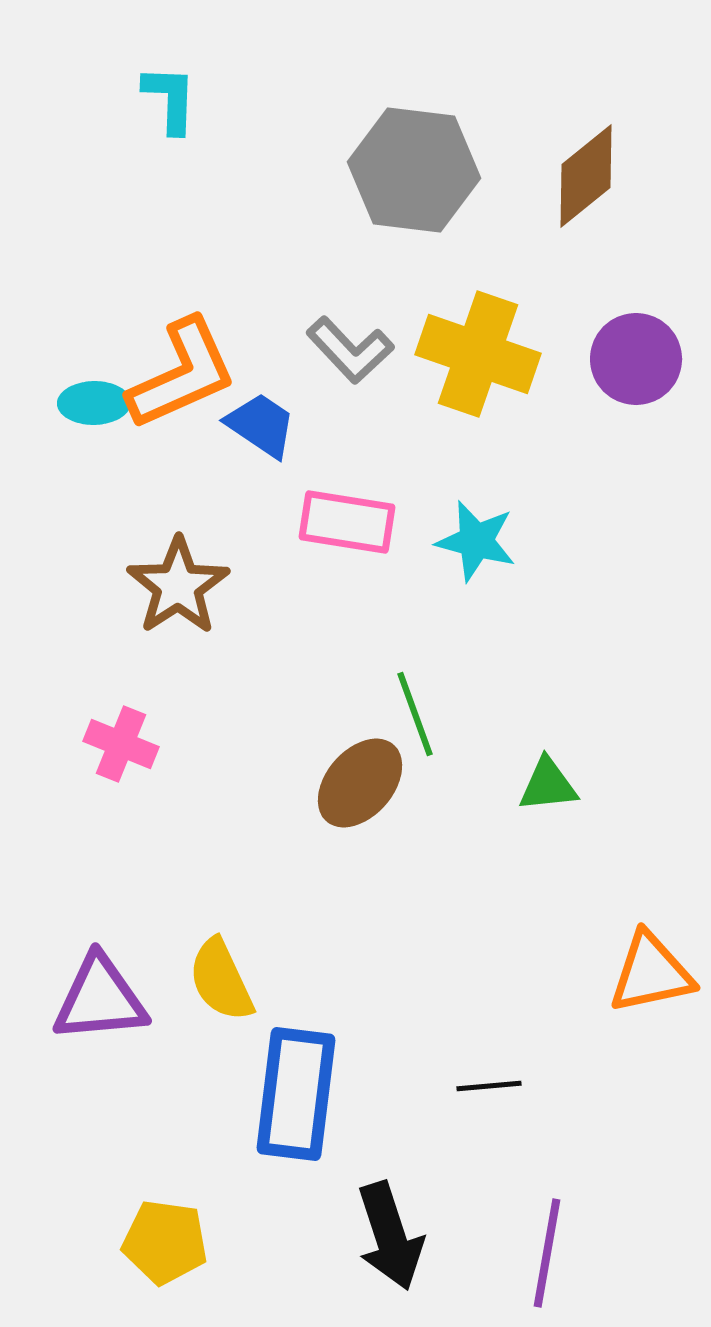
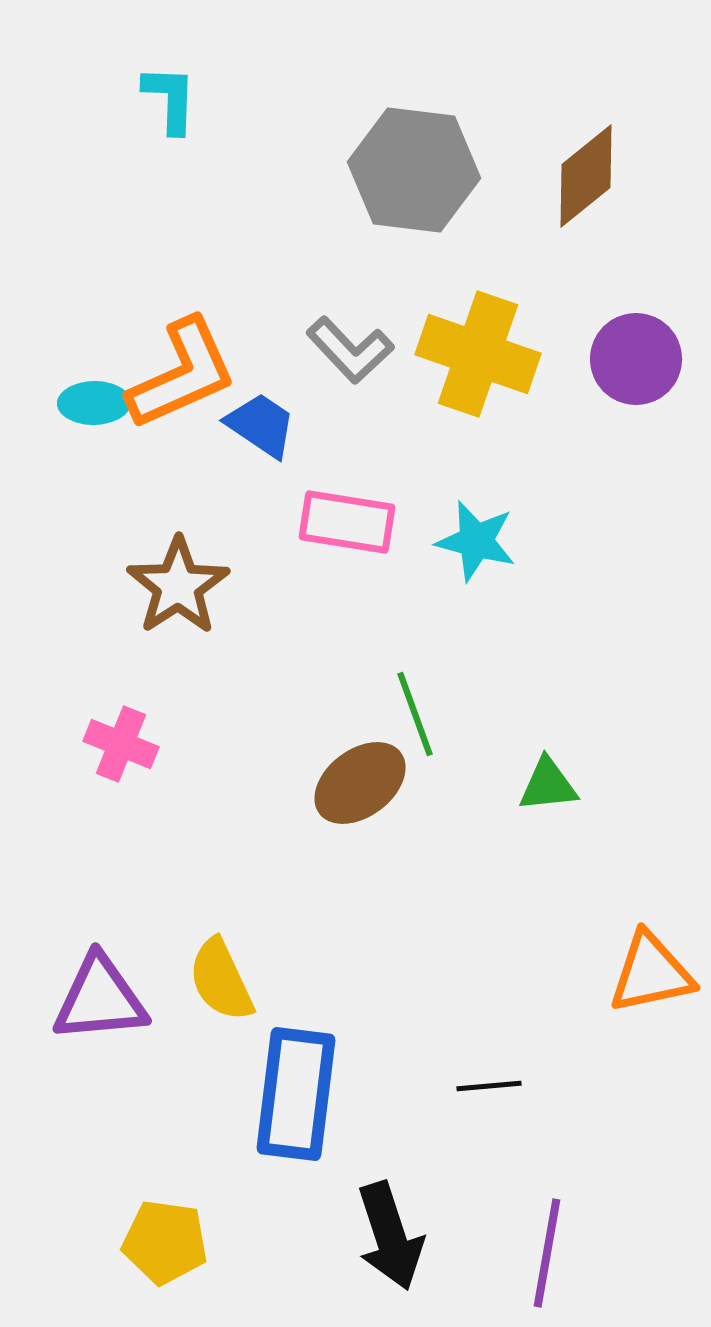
brown ellipse: rotated 12 degrees clockwise
